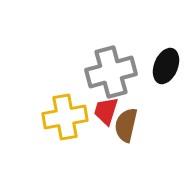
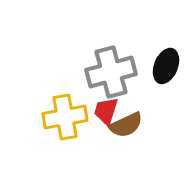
brown semicircle: rotated 128 degrees counterclockwise
